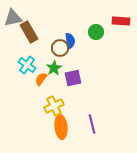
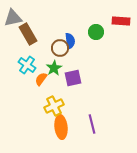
brown rectangle: moved 1 px left, 2 px down
